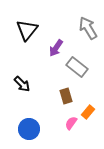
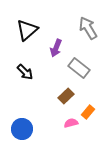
black triangle: rotated 10 degrees clockwise
purple arrow: rotated 12 degrees counterclockwise
gray rectangle: moved 2 px right, 1 px down
black arrow: moved 3 px right, 12 px up
brown rectangle: rotated 63 degrees clockwise
pink semicircle: rotated 40 degrees clockwise
blue circle: moved 7 px left
